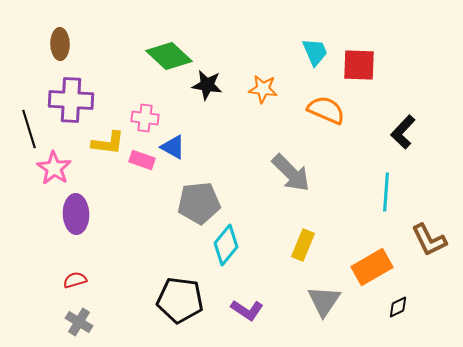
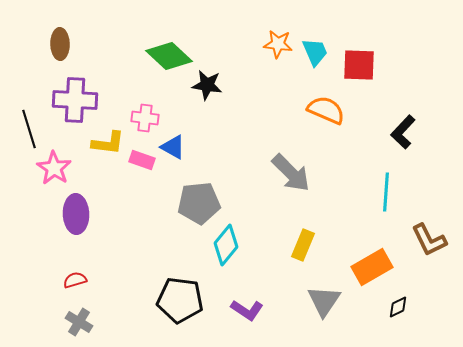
orange star: moved 15 px right, 45 px up
purple cross: moved 4 px right
